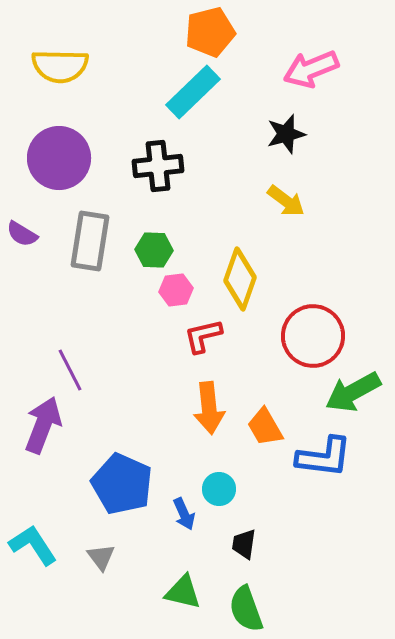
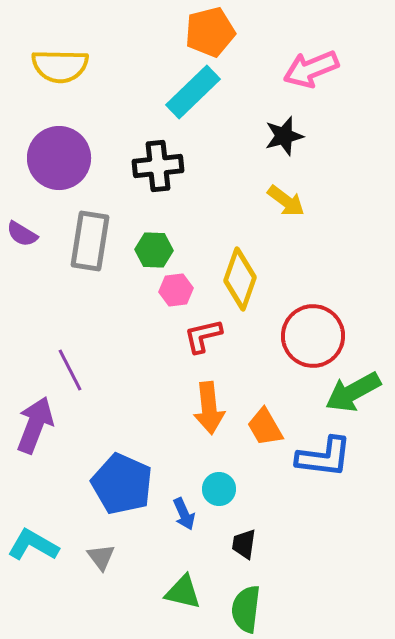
black star: moved 2 px left, 2 px down
purple arrow: moved 8 px left
cyan L-shape: rotated 27 degrees counterclockwise
green semicircle: rotated 27 degrees clockwise
